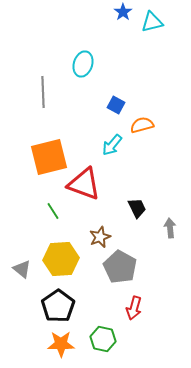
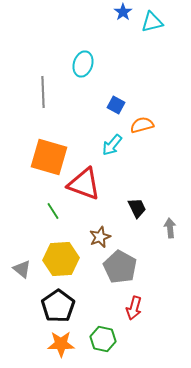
orange square: rotated 30 degrees clockwise
